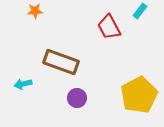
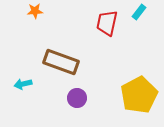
cyan rectangle: moved 1 px left, 1 px down
red trapezoid: moved 2 px left, 4 px up; rotated 40 degrees clockwise
